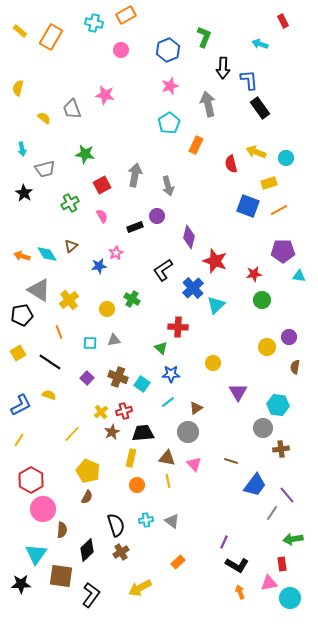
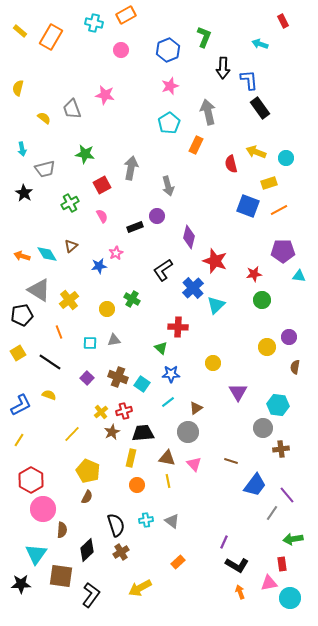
gray arrow at (208, 104): moved 8 px down
gray arrow at (135, 175): moved 4 px left, 7 px up
